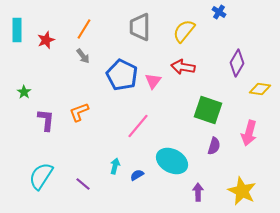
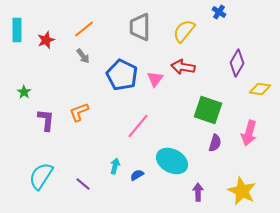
orange line: rotated 20 degrees clockwise
pink triangle: moved 2 px right, 2 px up
purple semicircle: moved 1 px right, 3 px up
